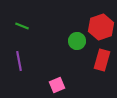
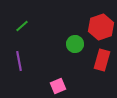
green line: rotated 64 degrees counterclockwise
green circle: moved 2 px left, 3 px down
pink square: moved 1 px right, 1 px down
